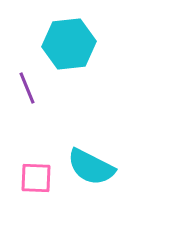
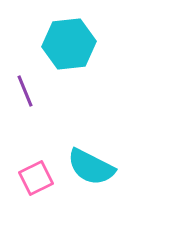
purple line: moved 2 px left, 3 px down
pink square: rotated 28 degrees counterclockwise
